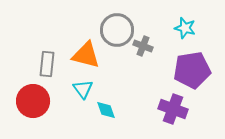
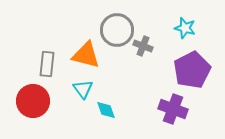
purple pentagon: rotated 18 degrees counterclockwise
